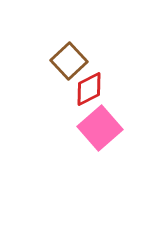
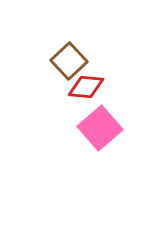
red diamond: moved 3 px left, 2 px up; rotated 33 degrees clockwise
